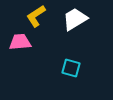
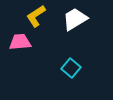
cyan square: rotated 24 degrees clockwise
